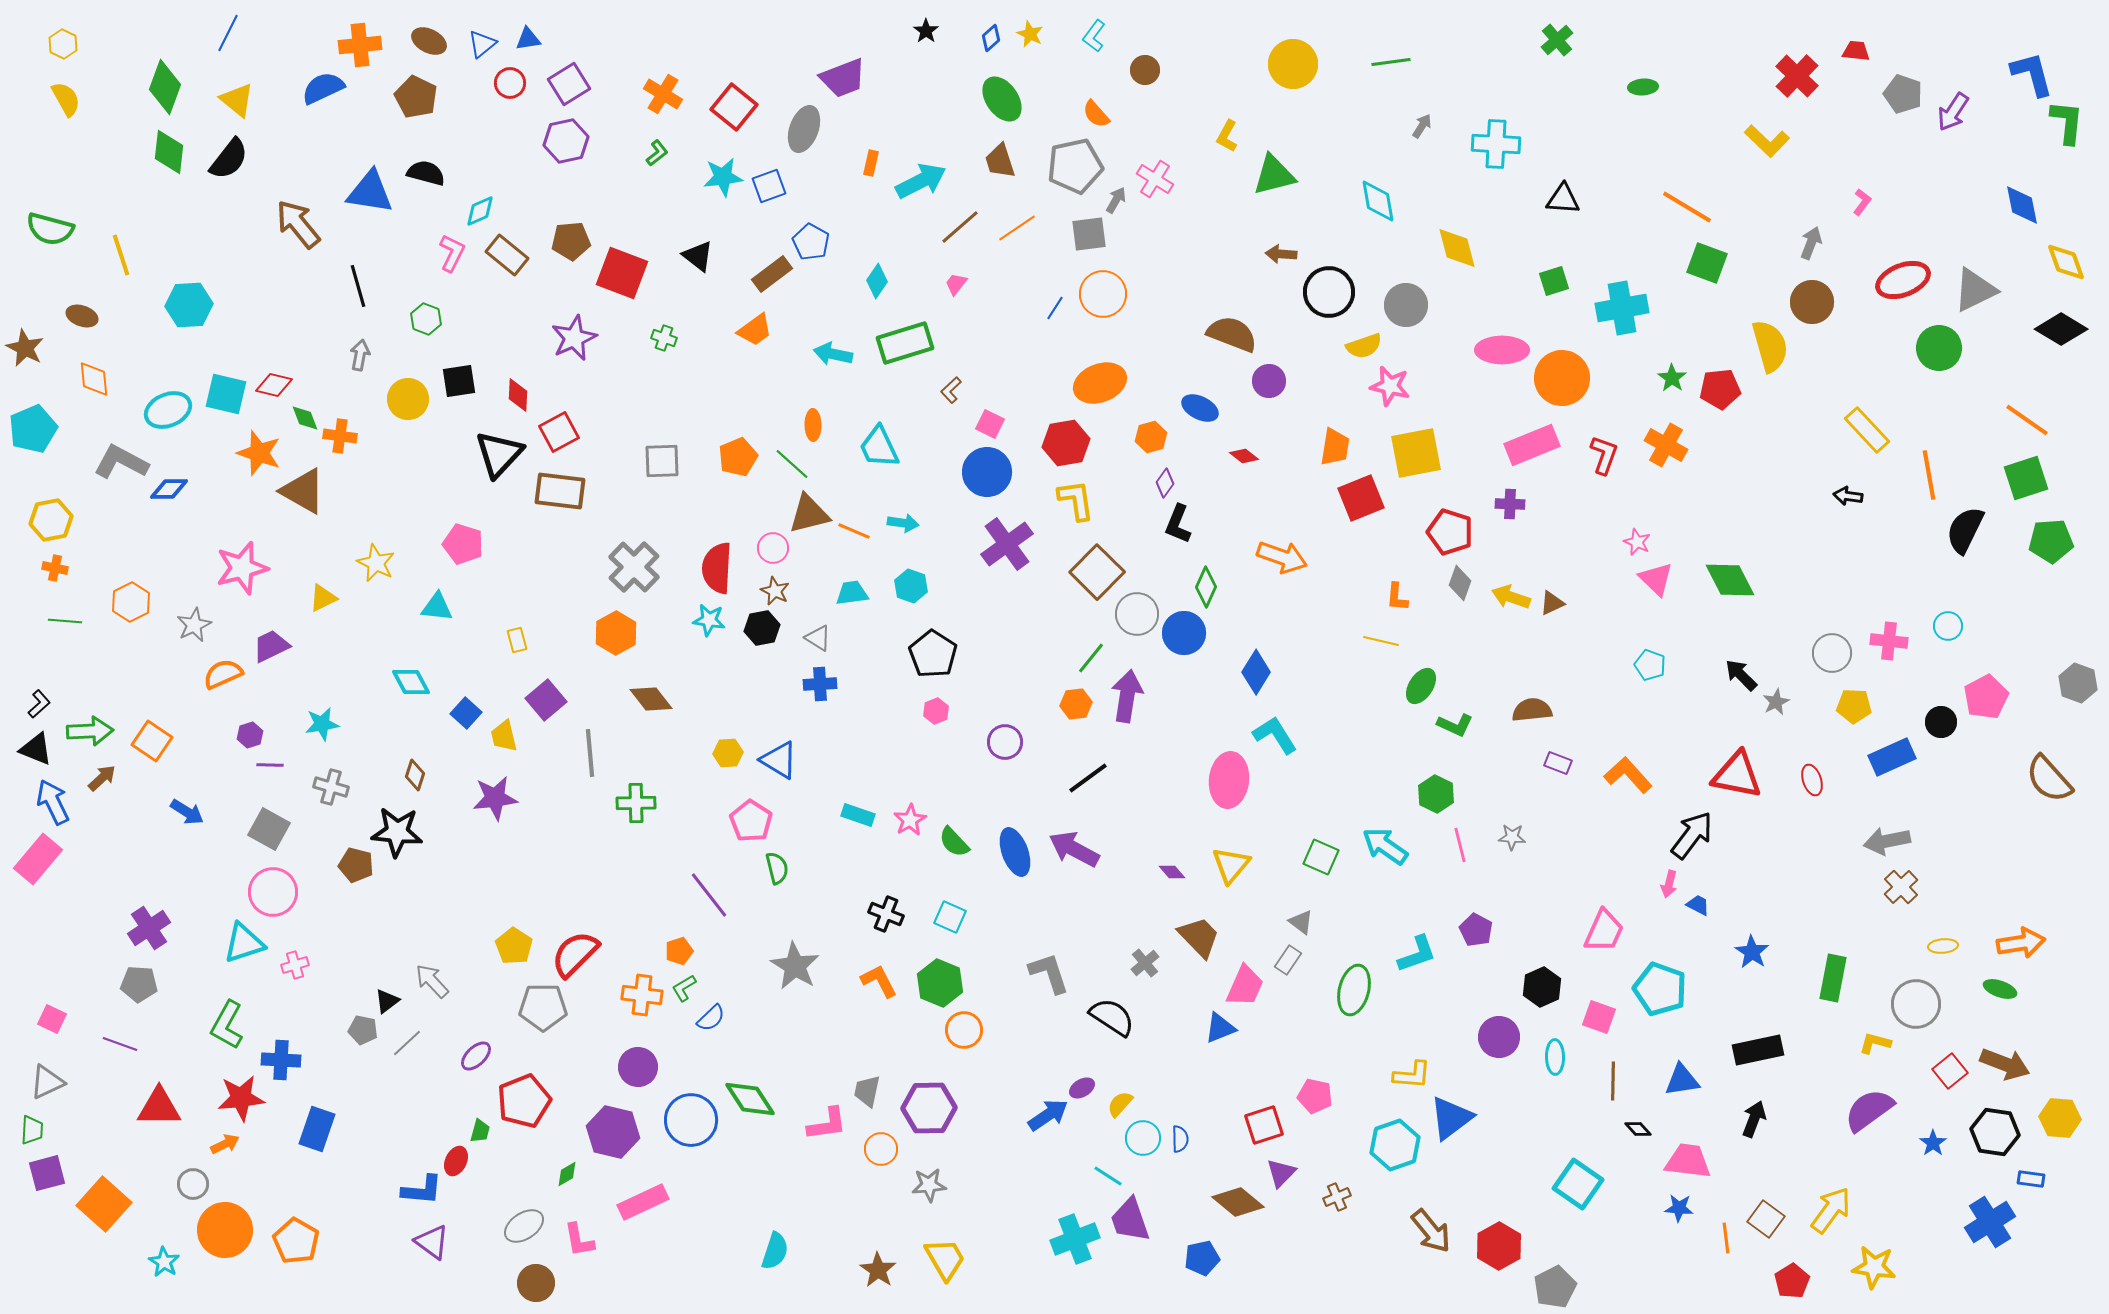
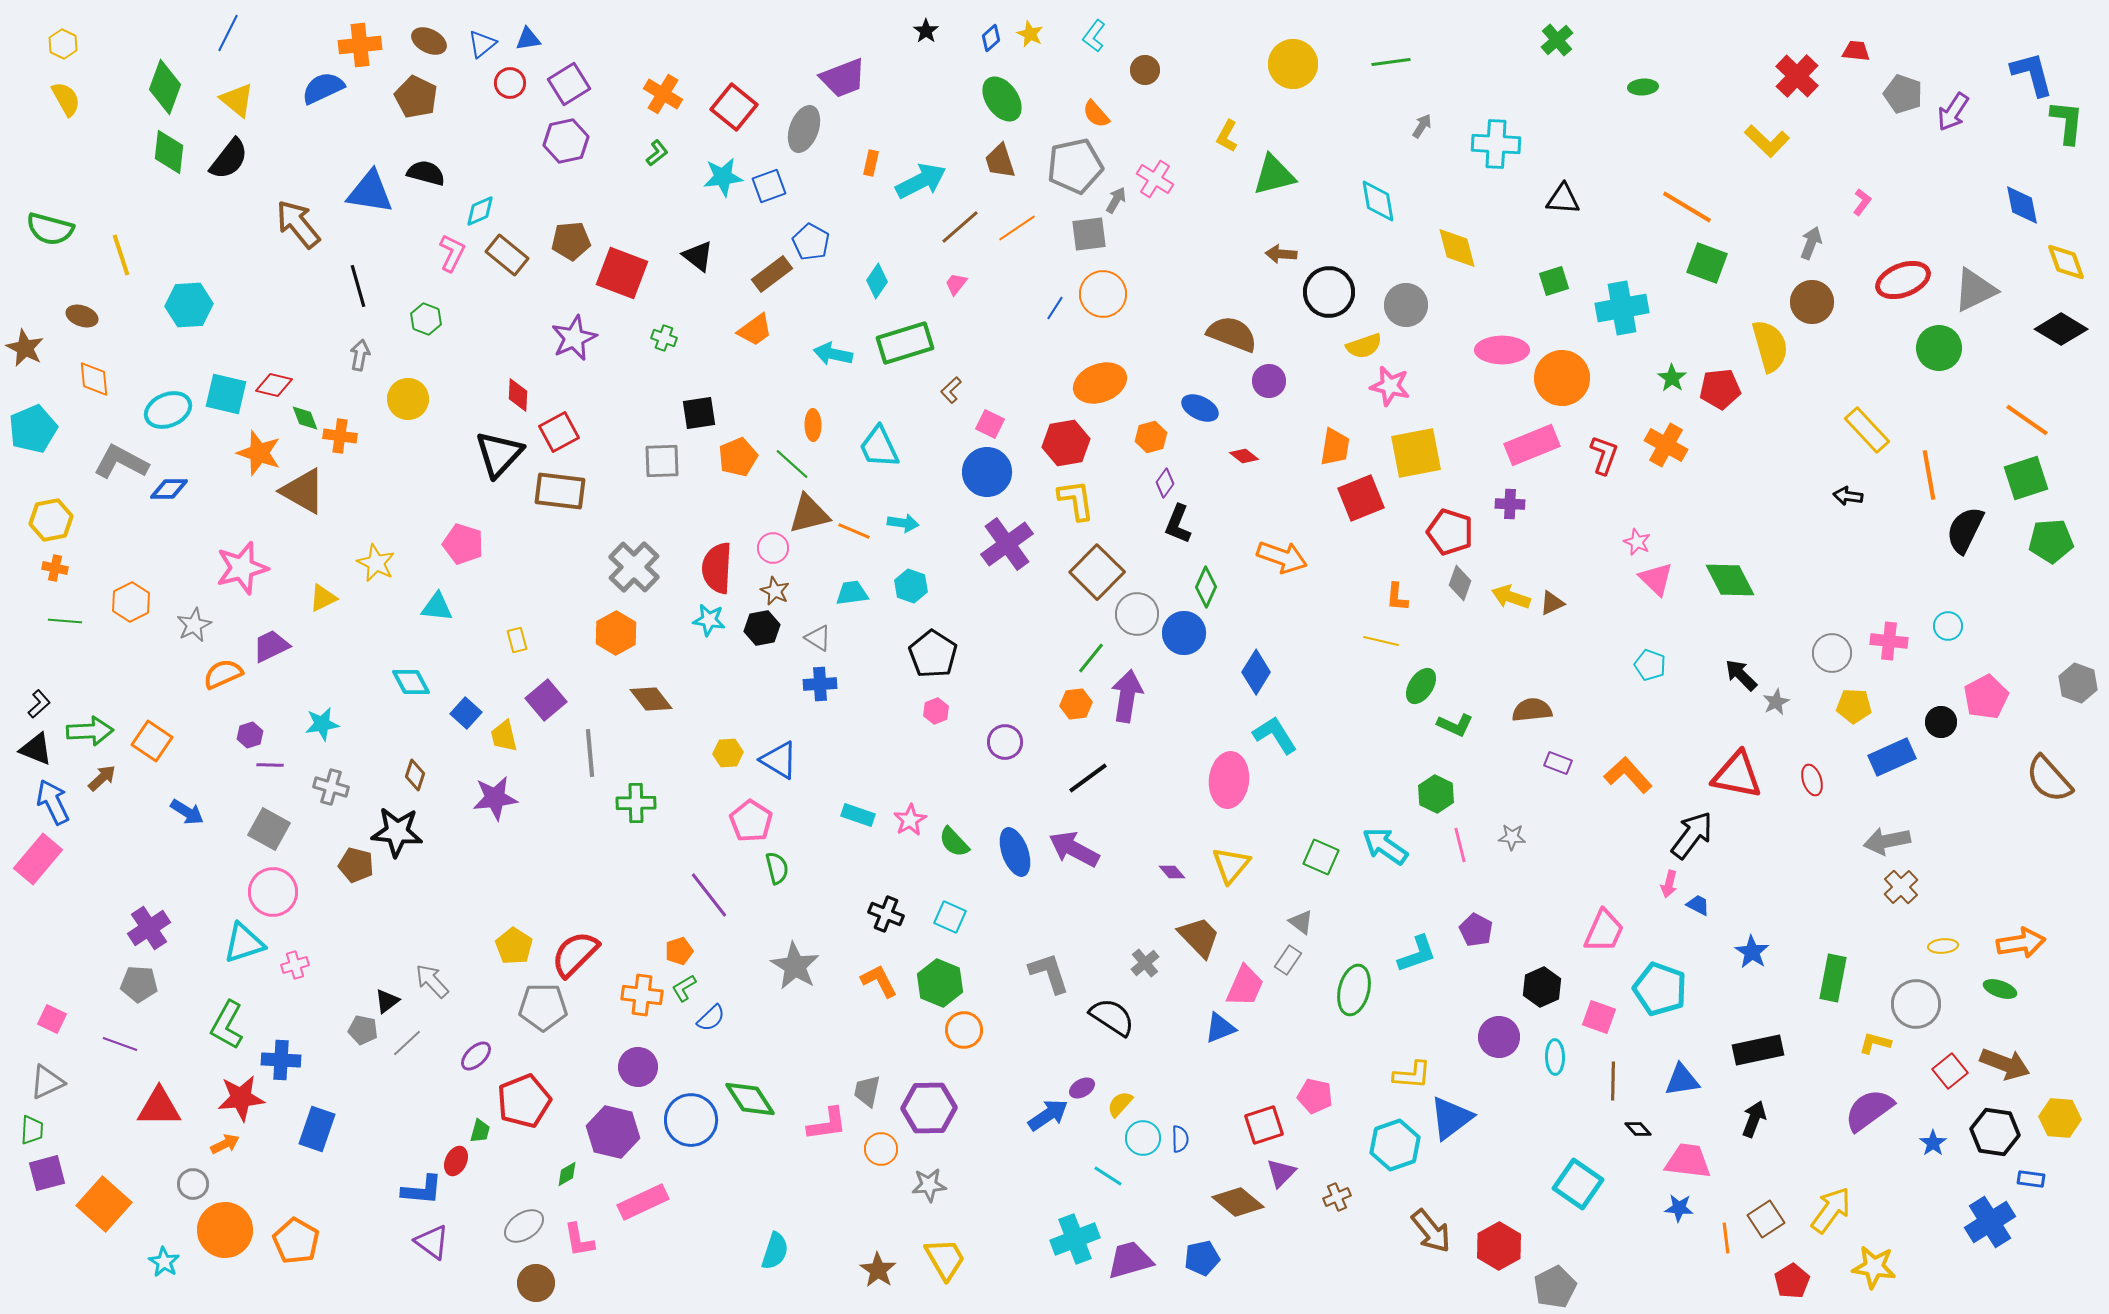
black square at (459, 381): moved 240 px right, 32 px down
brown square at (1766, 1219): rotated 21 degrees clockwise
purple trapezoid at (1130, 1220): moved 40 px down; rotated 93 degrees clockwise
